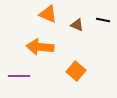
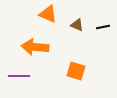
black line: moved 7 px down; rotated 24 degrees counterclockwise
orange arrow: moved 5 px left
orange square: rotated 24 degrees counterclockwise
